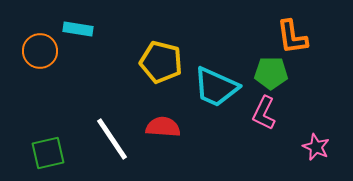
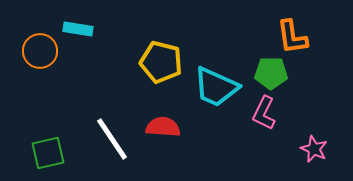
pink star: moved 2 px left, 2 px down
